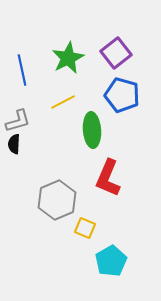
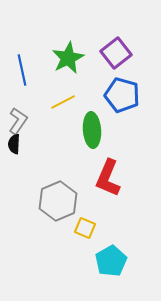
gray L-shape: rotated 40 degrees counterclockwise
gray hexagon: moved 1 px right, 1 px down
